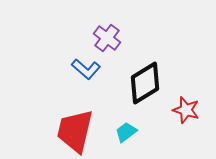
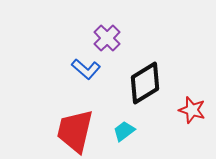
purple cross: rotated 8 degrees clockwise
red star: moved 6 px right
cyan trapezoid: moved 2 px left, 1 px up
